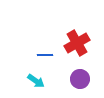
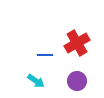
purple circle: moved 3 px left, 2 px down
